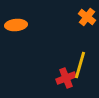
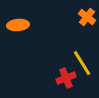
orange ellipse: moved 2 px right
yellow line: moved 2 px right, 2 px up; rotated 48 degrees counterclockwise
